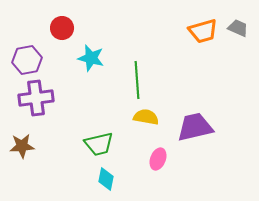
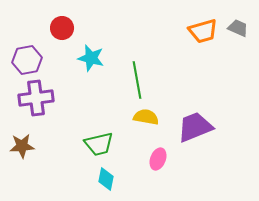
green line: rotated 6 degrees counterclockwise
purple trapezoid: rotated 9 degrees counterclockwise
